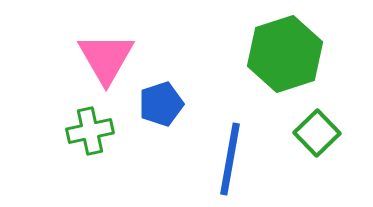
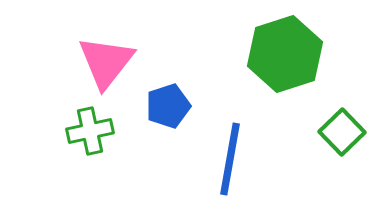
pink triangle: moved 4 px down; rotated 8 degrees clockwise
blue pentagon: moved 7 px right, 2 px down
green square: moved 25 px right, 1 px up
